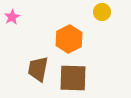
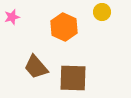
pink star: rotated 14 degrees clockwise
orange hexagon: moved 5 px left, 12 px up; rotated 8 degrees counterclockwise
brown trapezoid: moved 2 px left, 2 px up; rotated 52 degrees counterclockwise
